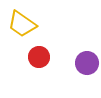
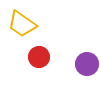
purple circle: moved 1 px down
